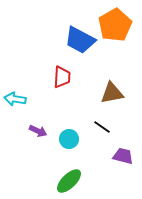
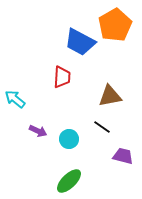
blue trapezoid: moved 2 px down
brown triangle: moved 2 px left, 3 px down
cyan arrow: rotated 30 degrees clockwise
